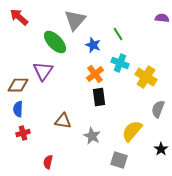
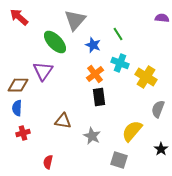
blue semicircle: moved 1 px left, 1 px up
